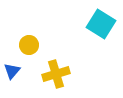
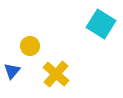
yellow circle: moved 1 px right, 1 px down
yellow cross: rotated 32 degrees counterclockwise
